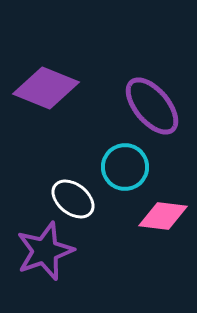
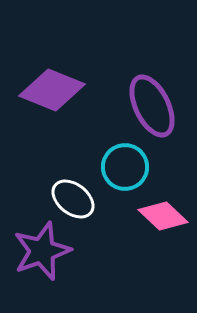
purple diamond: moved 6 px right, 2 px down
purple ellipse: rotated 14 degrees clockwise
pink diamond: rotated 36 degrees clockwise
purple star: moved 3 px left
